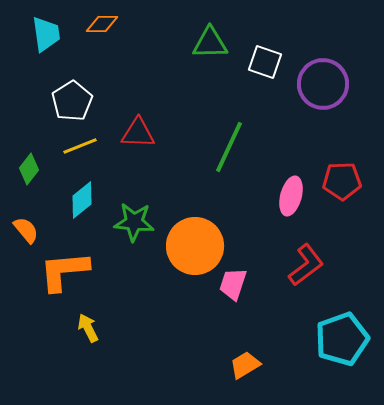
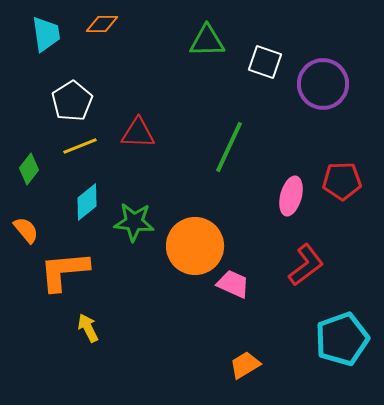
green triangle: moved 3 px left, 2 px up
cyan diamond: moved 5 px right, 2 px down
pink trapezoid: rotated 96 degrees clockwise
